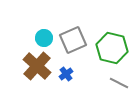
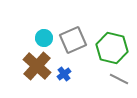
blue cross: moved 2 px left
gray line: moved 4 px up
